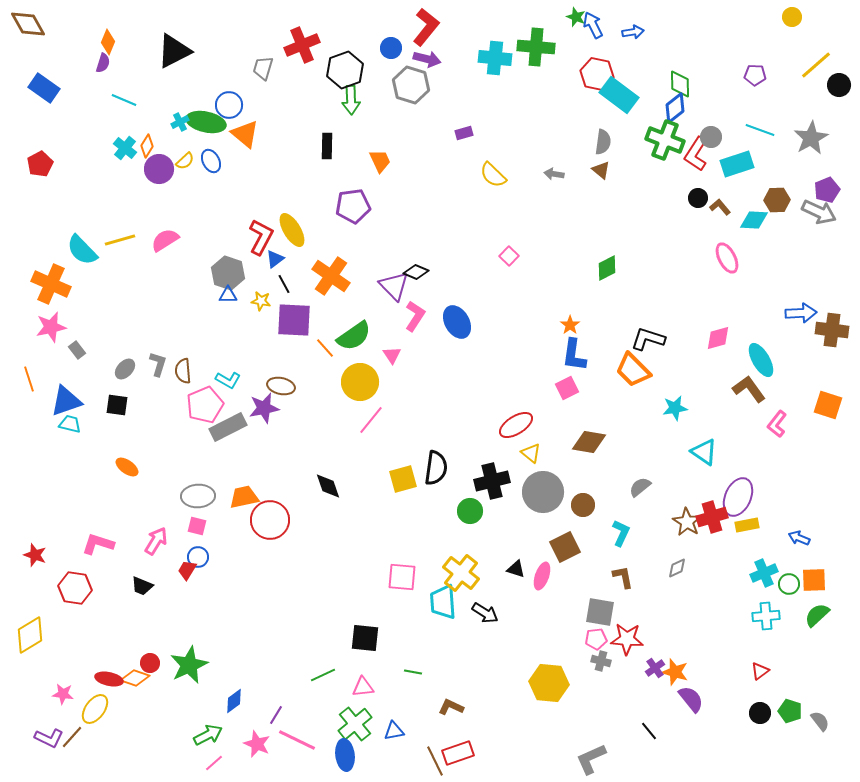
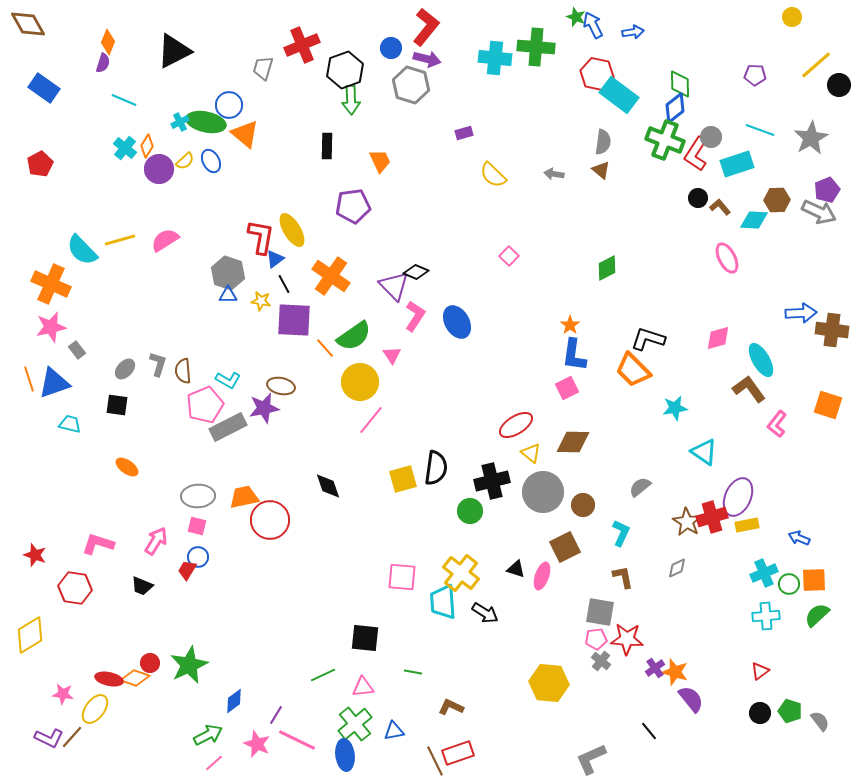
red L-shape at (261, 237): rotated 18 degrees counterclockwise
blue triangle at (66, 401): moved 12 px left, 18 px up
brown diamond at (589, 442): moved 16 px left; rotated 8 degrees counterclockwise
gray cross at (601, 661): rotated 24 degrees clockwise
